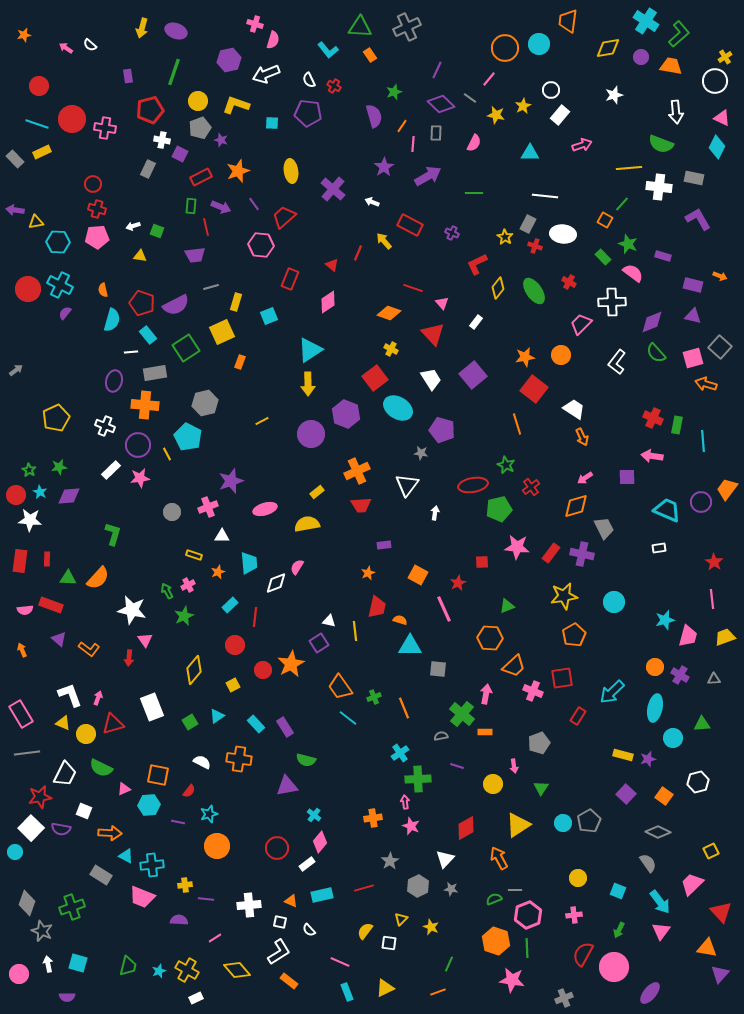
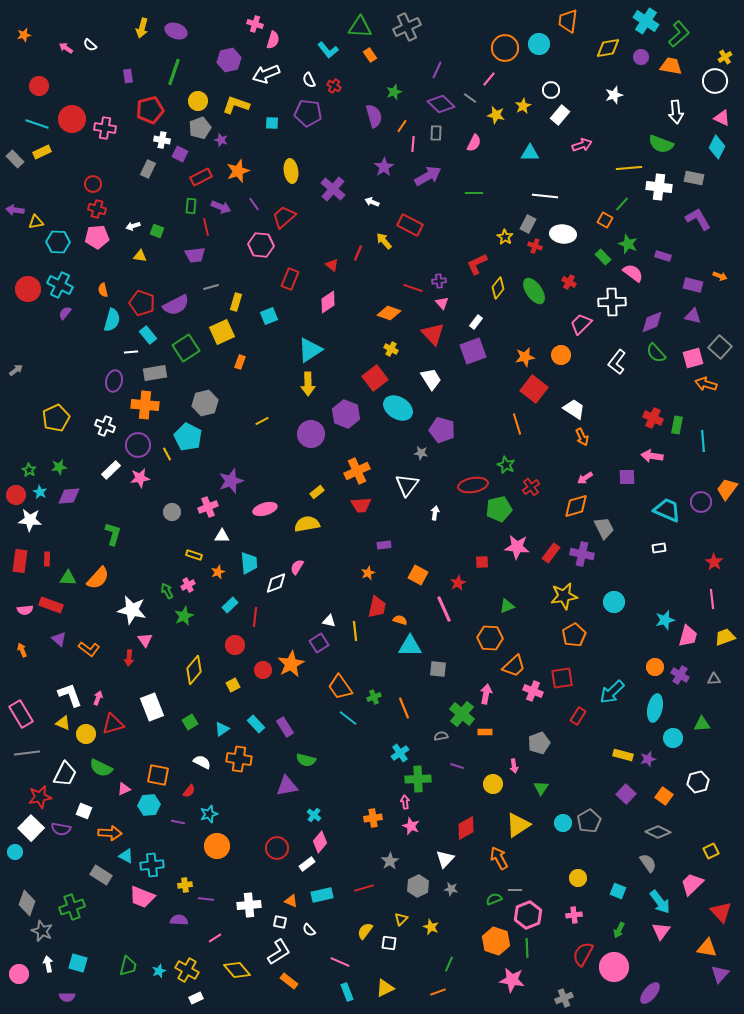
purple cross at (452, 233): moved 13 px left, 48 px down; rotated 32 degrees counterclockwise
purple square at (473, 375): moved 24 px up; rotated 20 degrees clockwise
cyan triangle at (217, 716): moved 5 px right, 13 px down
